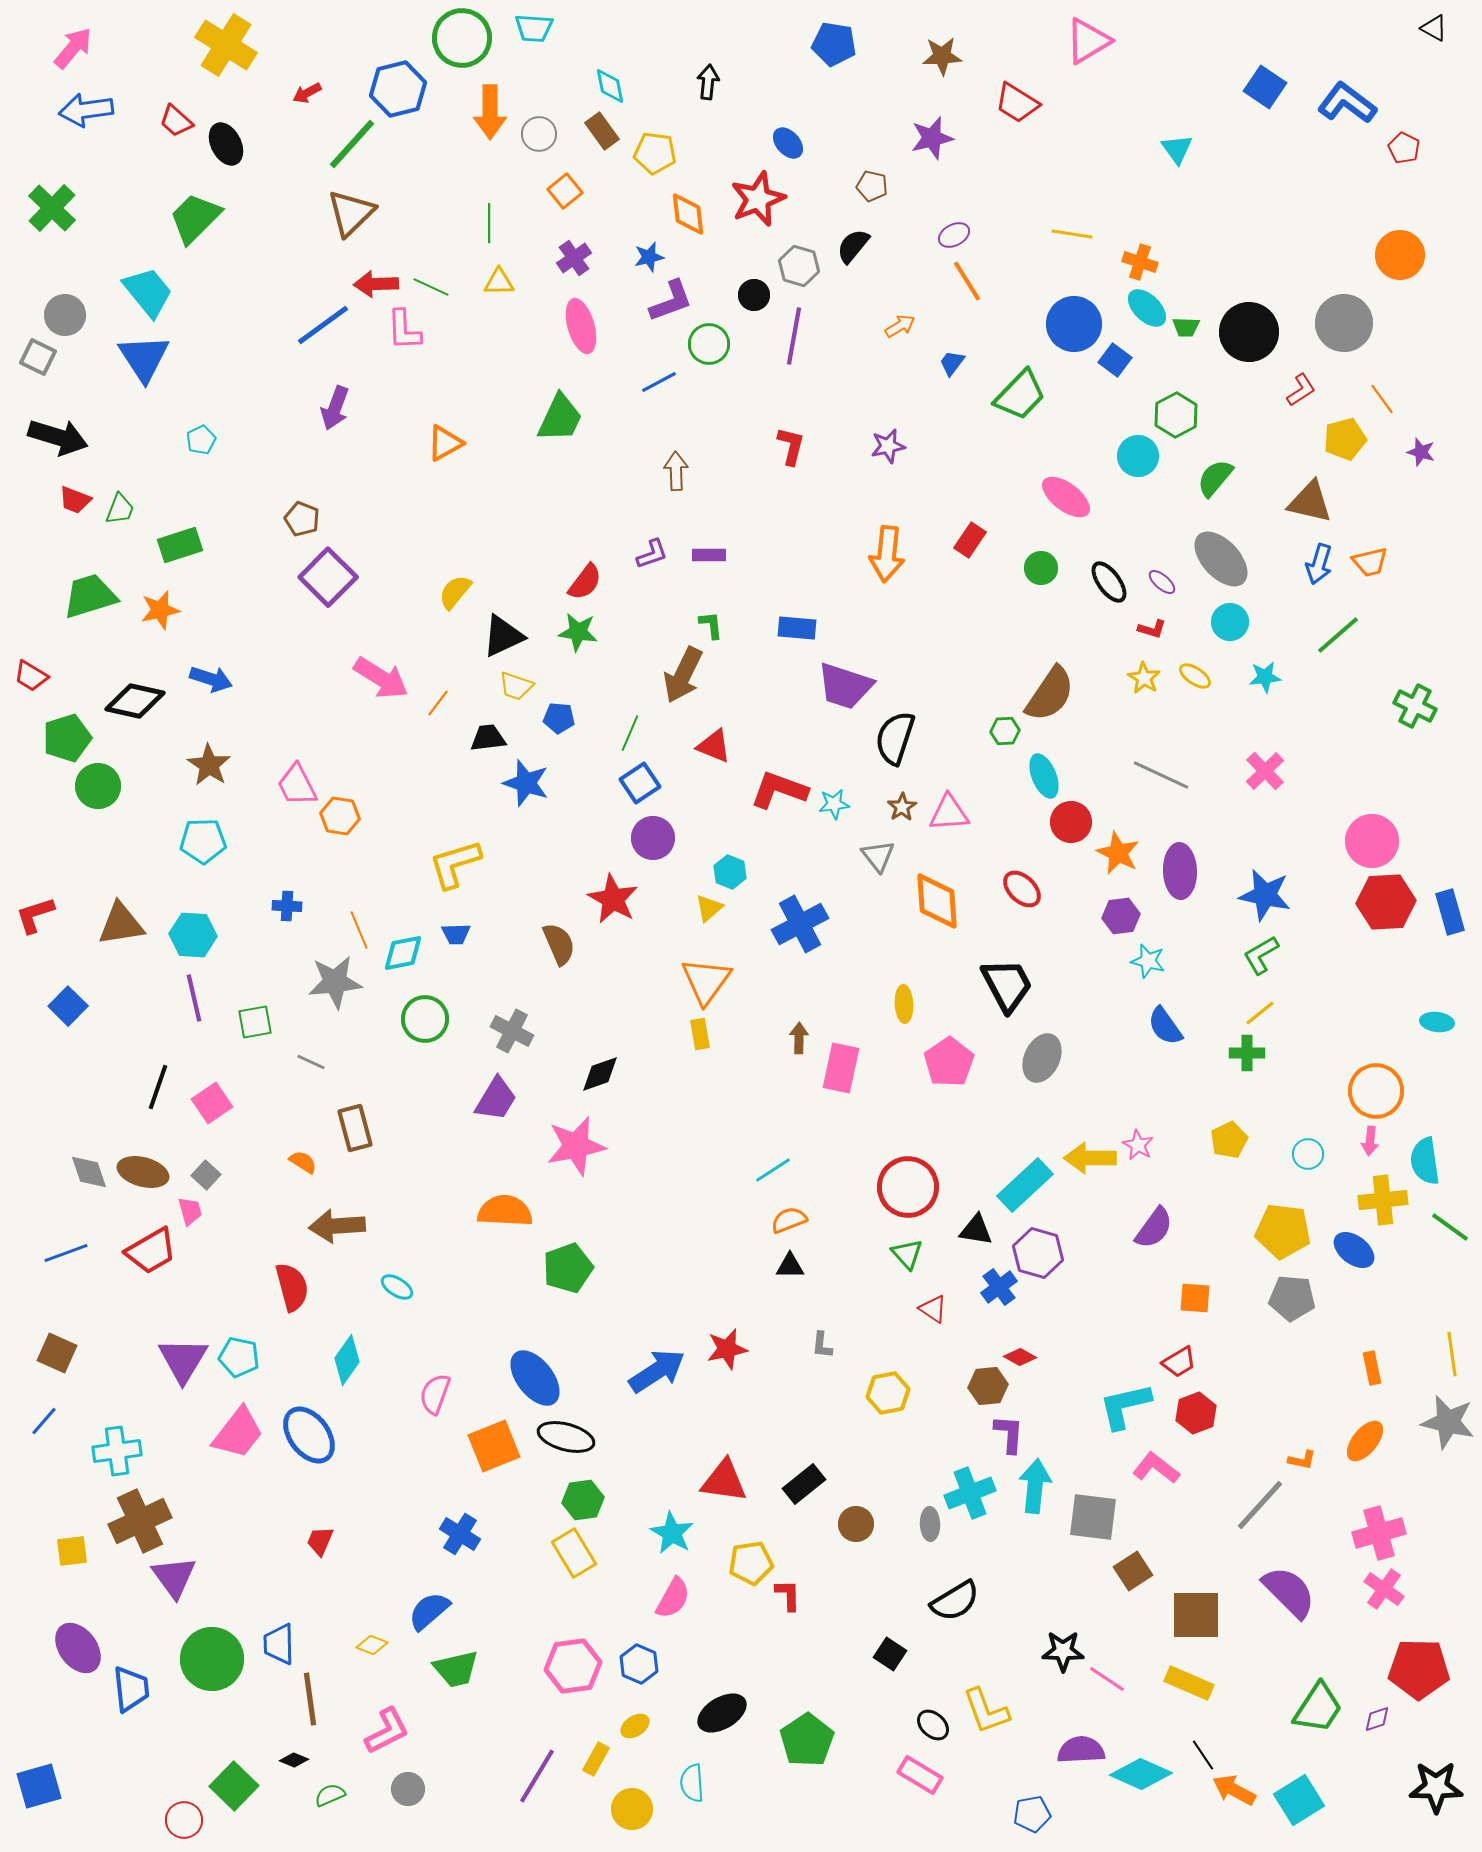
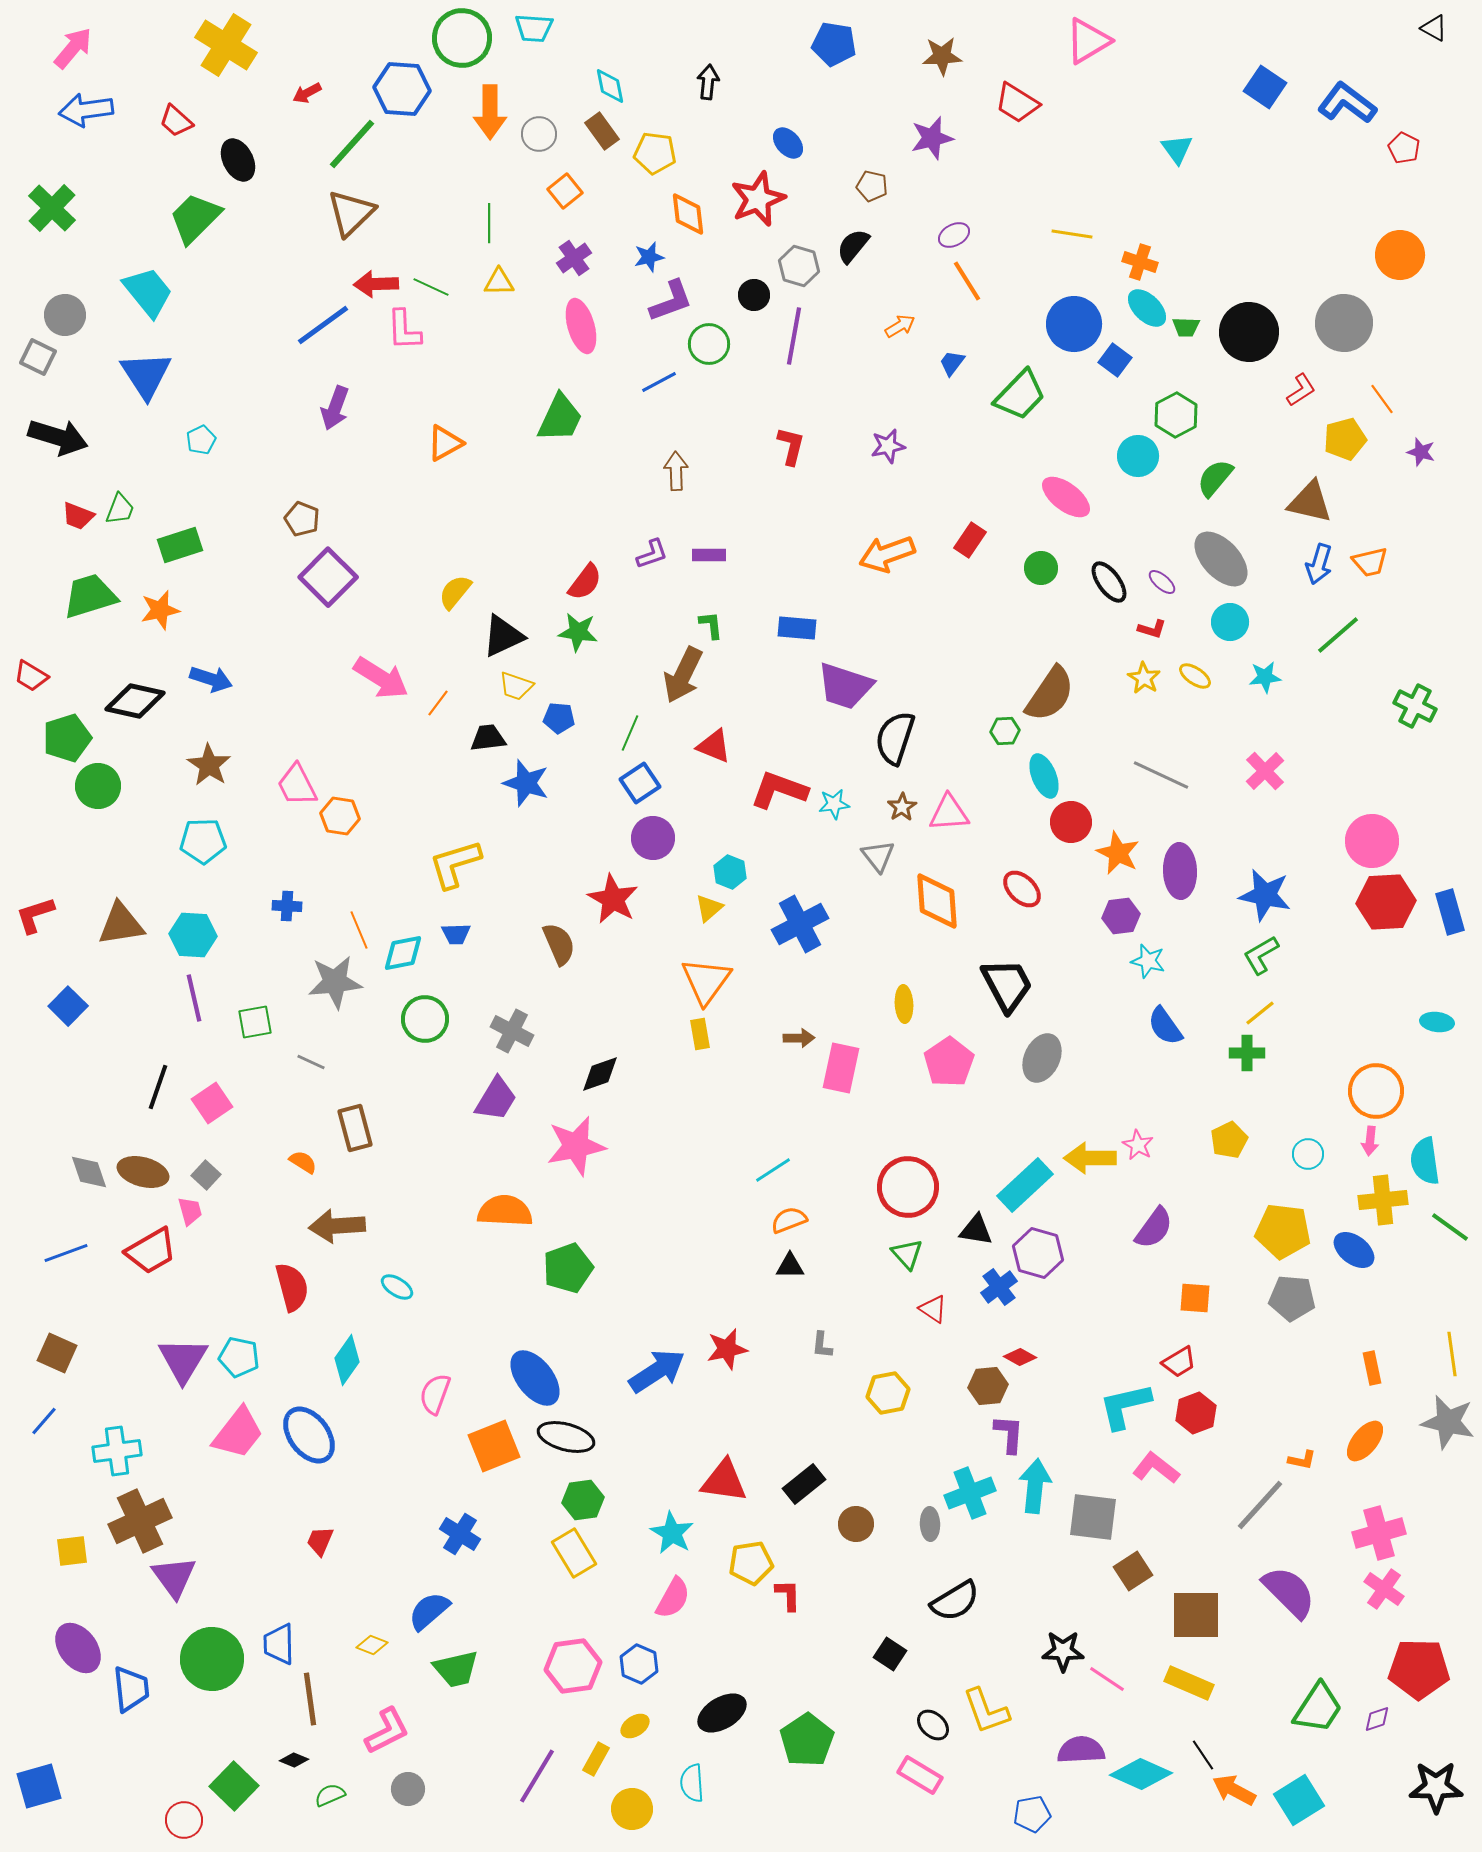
blue hexagon at (398, 89): moved 4 px right; rotated 18 degrees clockwise
black ellipse at (226, 144): moved 12 px right, 16 px down
blue triangle at (144, 358): moved 2 px right, 17 px down
red trapezoid at (75, 500): moved 3 px right, 16 px down
orange arrow at (887, 554): rotated 64 degrees clockwise
brown arrow at (799, 1038): rotated 88 degrees clockwise
